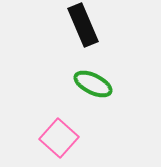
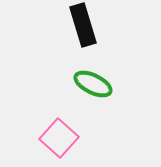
black rectangle: rotated 6 degrees clockwise
